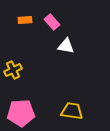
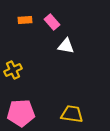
yellow trapezoid: moved 3 px down
